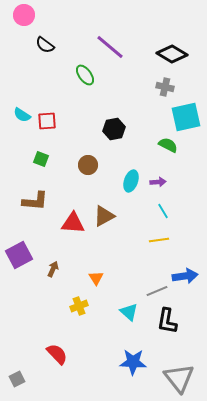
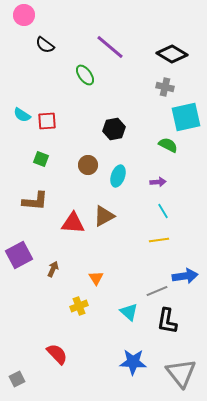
cyan ellipse: moved 13 px left, 5 px up
gray triangle: moved 2 px right, 5 px up
